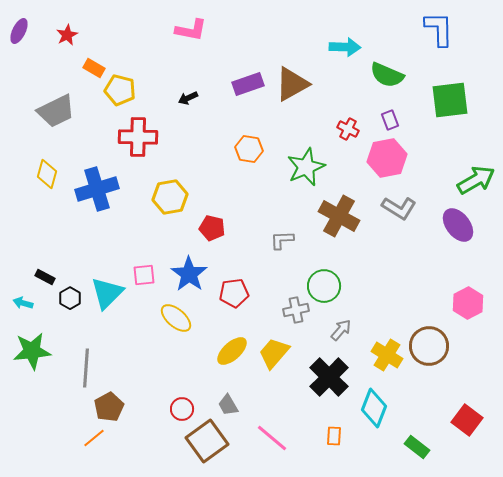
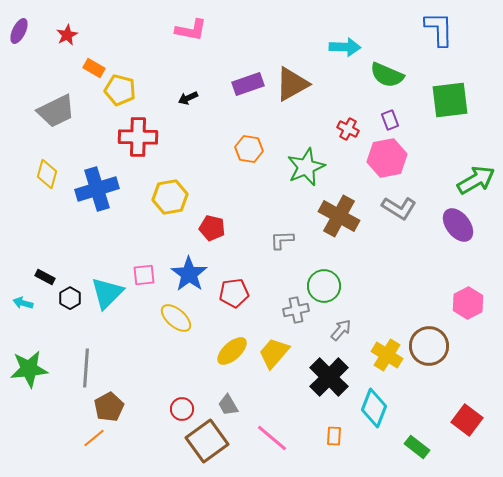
green star at (32, 351): moved 3 px left, 18 px down
